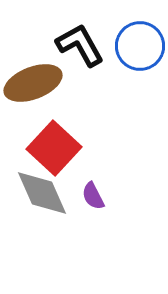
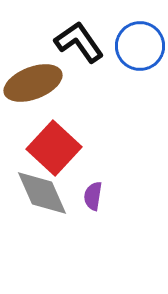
black L-shape: moved 1 px left, 3 px up; rotated 6 degrees counterclockwise
purple semicircle: rotated 36 degrees clockwise
